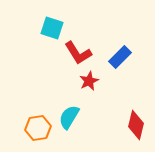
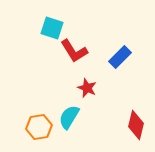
red L-shape: moved 4 px left, 2 px up
red star: moved 2 px left, 7 px down; rotated 24 degrees counterclockwise
orange hexagon: moved 1 px right, 1 px up
